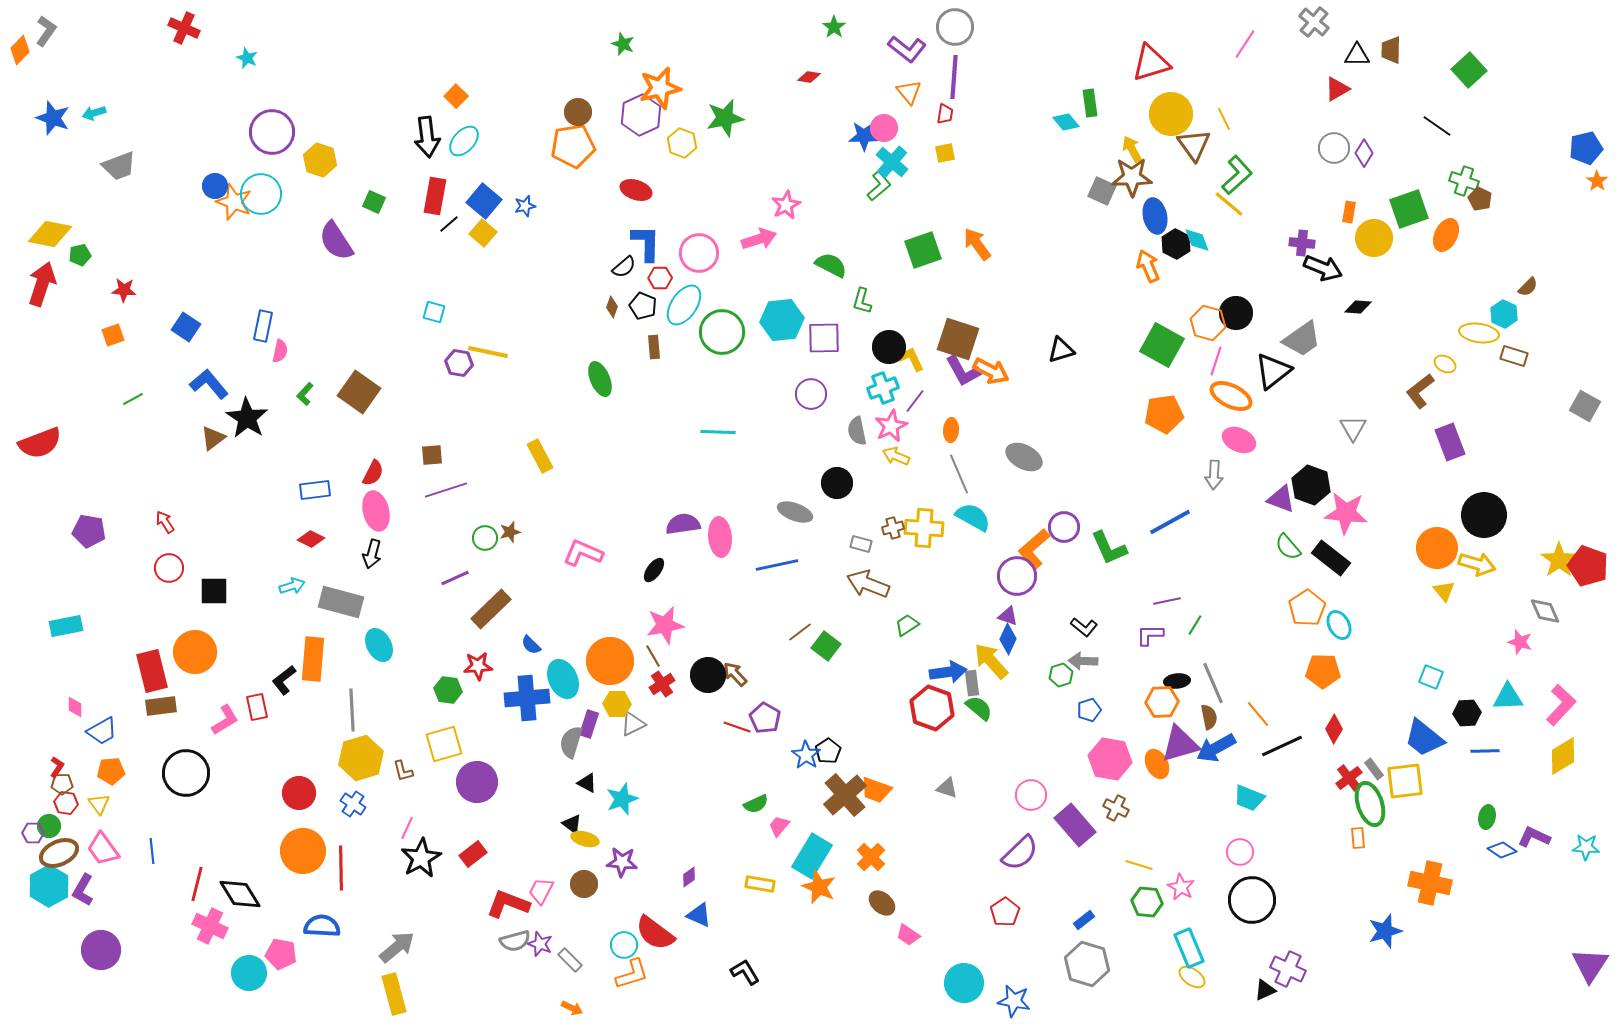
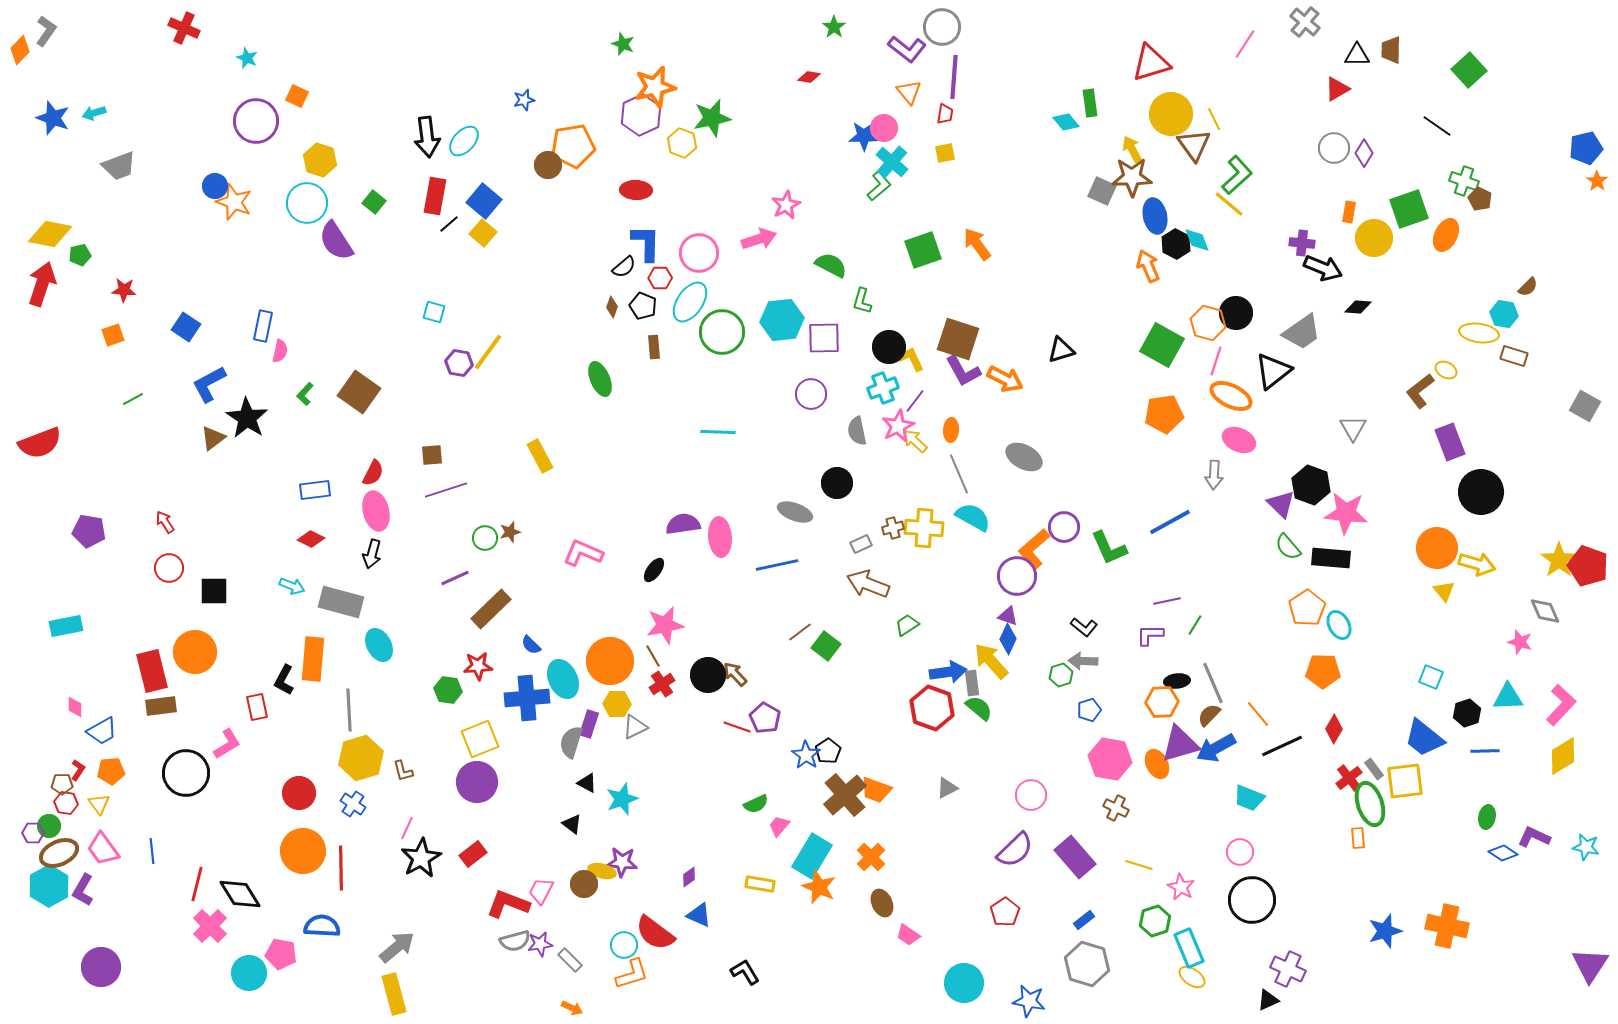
gray cross at (1314, 22): moved 9 px left
gray circle at (955, 27): moved 13 px left
orange star at (660, 88): moved 5 px left, 1 px up
orange square at (456, 96): moved 159 px left; rotated 20 degrees counterclockwise
brown circle at (578, 112): moved 30 px left, 53 px down
green star at (725, 118): moved 13 px left
yellow line at (1224, 119): moved 10 px left
purple circle at (272, 132): moved 16 px left, 11 px up
red ellipse at (636, 190): rotated 16 degrees counterclockwise
cyan circle at (261, 194): moved 46 px right, 9 px down
green square at (374, 202): rotated 15 degrees clockwise
blue star at (525, 206): moved 1 px left, 106 px up
cyan ellipse at (684, 305): moved 6 px right, 3 px up
cyan hexagon at (1504, 314): rotated 16 degrees counterclockwise
gray trapezoid at (1302, 339): moved 7 px up
yellow line at (488, 352): rotated 66 degrees counterclockwise
yellow ellipse at (1445, 364): moved 1 px right, 6 px down
orange arrow at (991, 371): moved 14 px right, 8 px down
blue L-shape at (209, 384): rotated 78 degrees counterclockwise
pink star at (891, 426): moved 7 px right
yellow arrow at (896, 456): moved 19 px right, 15 px up; rotated 20 degrees clockwise
purple triangle at (1281, 499): moved 5 px down; rotated 24 degrees clockwise
black circle at (1484, 515): moved 3 px left, 23 px up
gray rectangle at (861, 544): rotated 40 degrees counterclockwise
black rectangle at (1331, 558): rotated 33 degrees counterclockwise
cyan arrow at (292, 586): rotated 40 degrees clockwise
black L-shape at (284, 680): rotated 24 degrees counterclockwise
gray line at (352, 710): moved 3 px left
black hexagon at (1467, 713): rotated 16 degrees counterclockwise
brown semicircle at (1209, 717): moved 2 px up; rotated 125 degrees counterclockwise
pink L-shape at (225, 720): moved 2 px right, 24 px down
gray triangle at (633, 724): moved 2 px right, 3 px down
yellow square at (444, 744): moved 36 px right, 5 px up; rotated 6 degrees counterclockwise
red L-shape at (57, 767): moved 21 px right, 3 px down
gray triangle at (947, 788): rotated 45 degrees counterclockwise
purple rectangle at (1075, 825): moved 32 px down
yellow ellipse at (585, 839): moved 17 px right, 32 px down
cyan star at (1586, 847): rotated 8 degrees clockwise
blue diamond at (1502, 850): moved 1 px right, 3 px down
purple semicircle at (1020, 853): moved 5 px left, 3 px up
orange cross at (1430, 883): moved 17 px right, 43 px down
green hexagon at (1147, 902): moved 8 px right, 19 px down; rotated 24 degrees counterclockwise
brown ellipse at (882, 903): rotated 24 degrees clockwise
pink cross at (210, 926): rotated 20 degrees clockwise
purple star at (540, 944): rotated 30 degrees counterclockwise
purple circle at (101, 950): moved 17 px down
black triangle at (1265, 990): moved 3 px right, 10 px down
blue star at (1014, 1001): moved 15 px right
